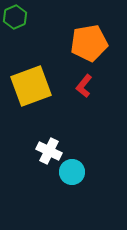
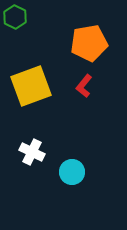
green hexagon: rotated 10 degrees counterclockwise
white cross: moved 17 px left, 1 px down
